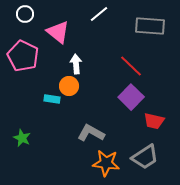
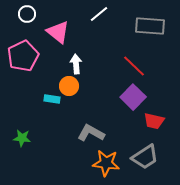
white circle: moved 2 px right
pink pentagon: rotated 20 degrees clockwise
red line: moved 3 px right
purple square: moved 2 px right
green star: rotated 18 degrees counterclockwise
